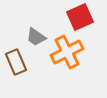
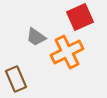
brown rectangle: moved 17 px down
